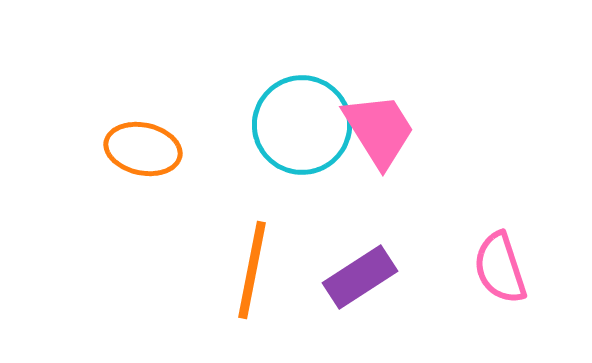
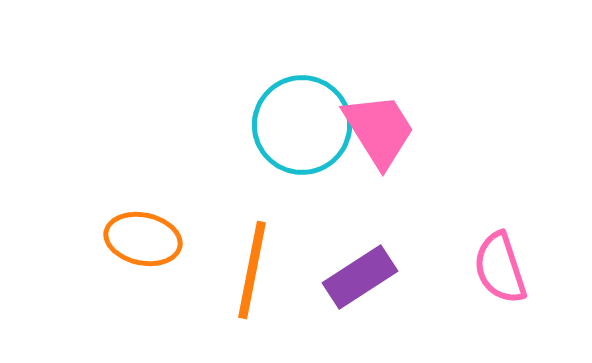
orange ellipse: moved 90 px down
